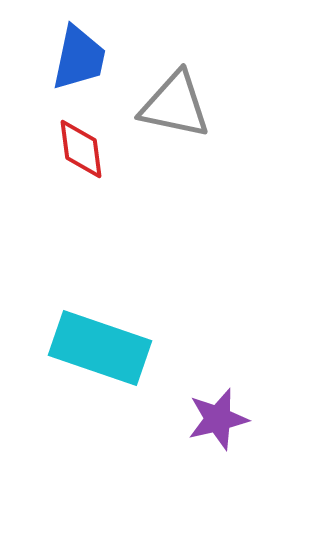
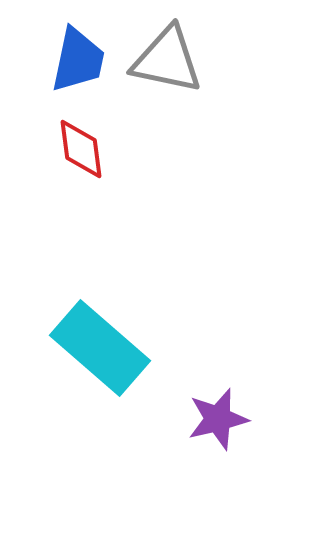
blue trapezoid: moved 1 px left, 2 px down
gray triangle: moved 8 px left, 45 px up
cyan rectangle: rotated 22 degrees clockwise
